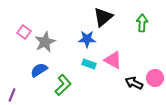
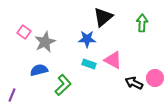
blue semicircle: rotated 18 degrees clockwise
